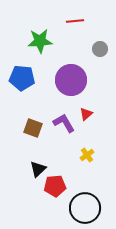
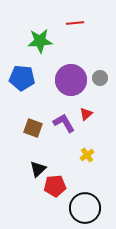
red line: moved 2 px down
gray circle: moved 29 px down
